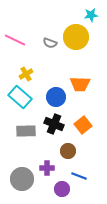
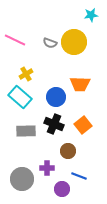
yellow circle: moved 2 px left, 5 px down
